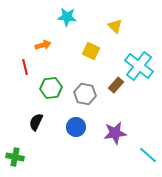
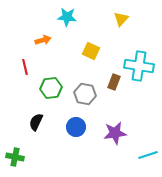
yellow triangle: moved 6 px right, 7 px up; rotated 28 degrees clockwise
orange arrow: moved 5 px up
cyan cross: rotated 28 degrees counterclockwise
brown rectangle: moved 2 px left, 3 px up; rotated 21 degrees counterclockwise
cyan line: rotated 60 degrees counterclockwise
